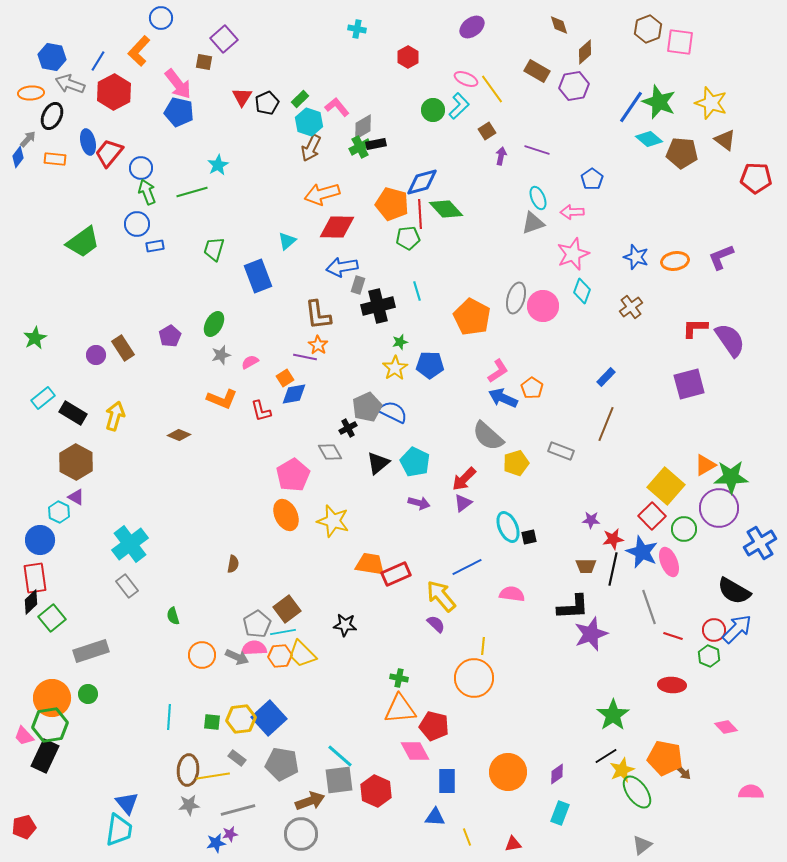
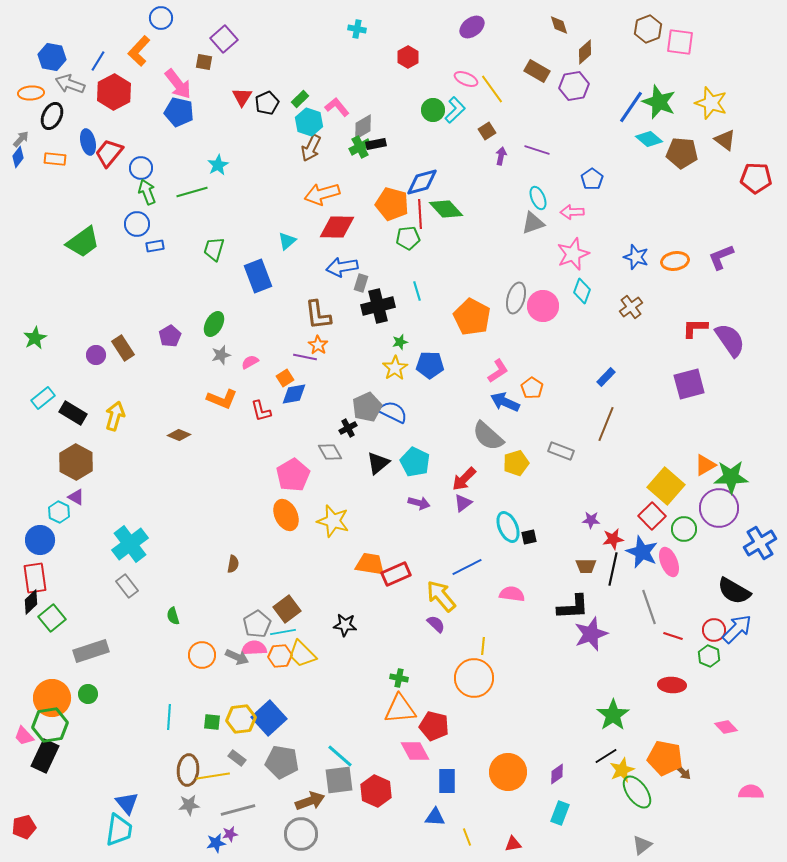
cyan L-shape at (459, 106): moved 4 px left, 4 px down
gray arrow at (28, 139): moved 7 px left
gray rectangle at (358, 285): moved 3 px right, 2 px up
blue arrow at (503, 398): moved 2 px right, 4 px down
gray pentagon at (282, 764): moved 2 px up
